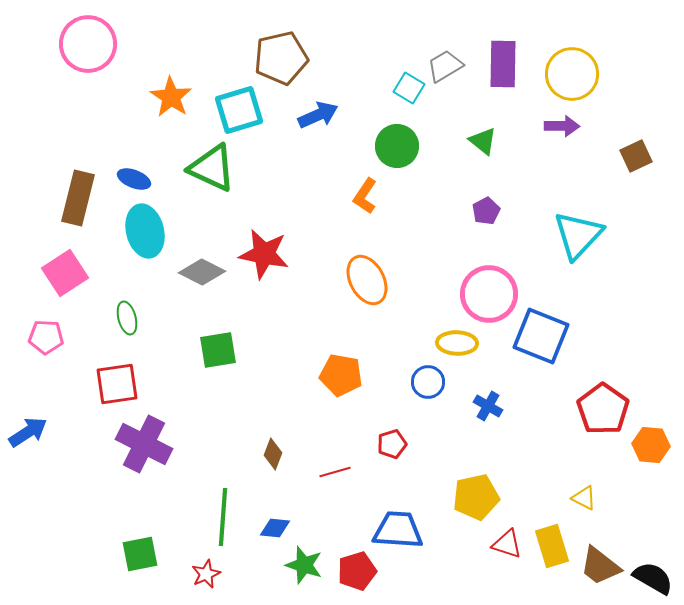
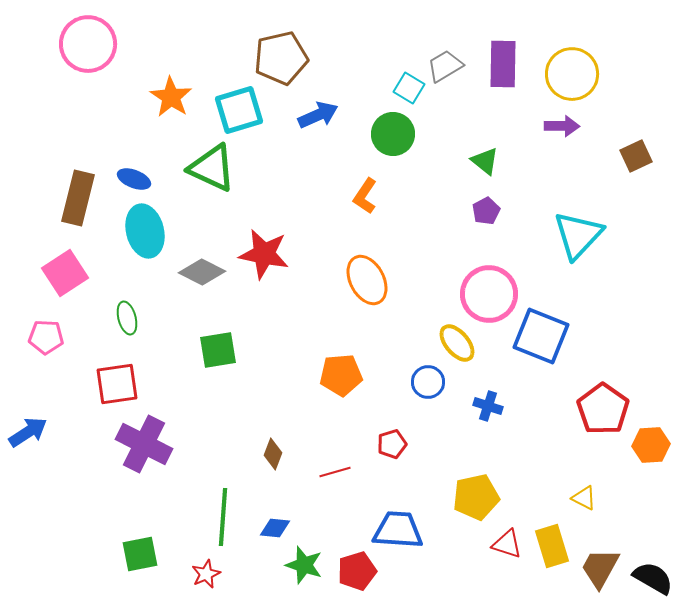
green triangle at (483, 141): moved 2 px right, 20 px down
green circle at (397, 146): moved 4 px left, 12 px up
yellow ellipse at (457, 343): rotated 48 degrees clockwise
orange pentagon at (341, 375): rotated 15 degrees counterclockwise
blue cross at (488, 406): rotated 12 degrees counterclockwise
orange hexagon at (651, 445): rotated 9 degrees counterclockwise
brown trapezoid at (600, 566): moved 2 px down; rotated 81 degrees clockwise
